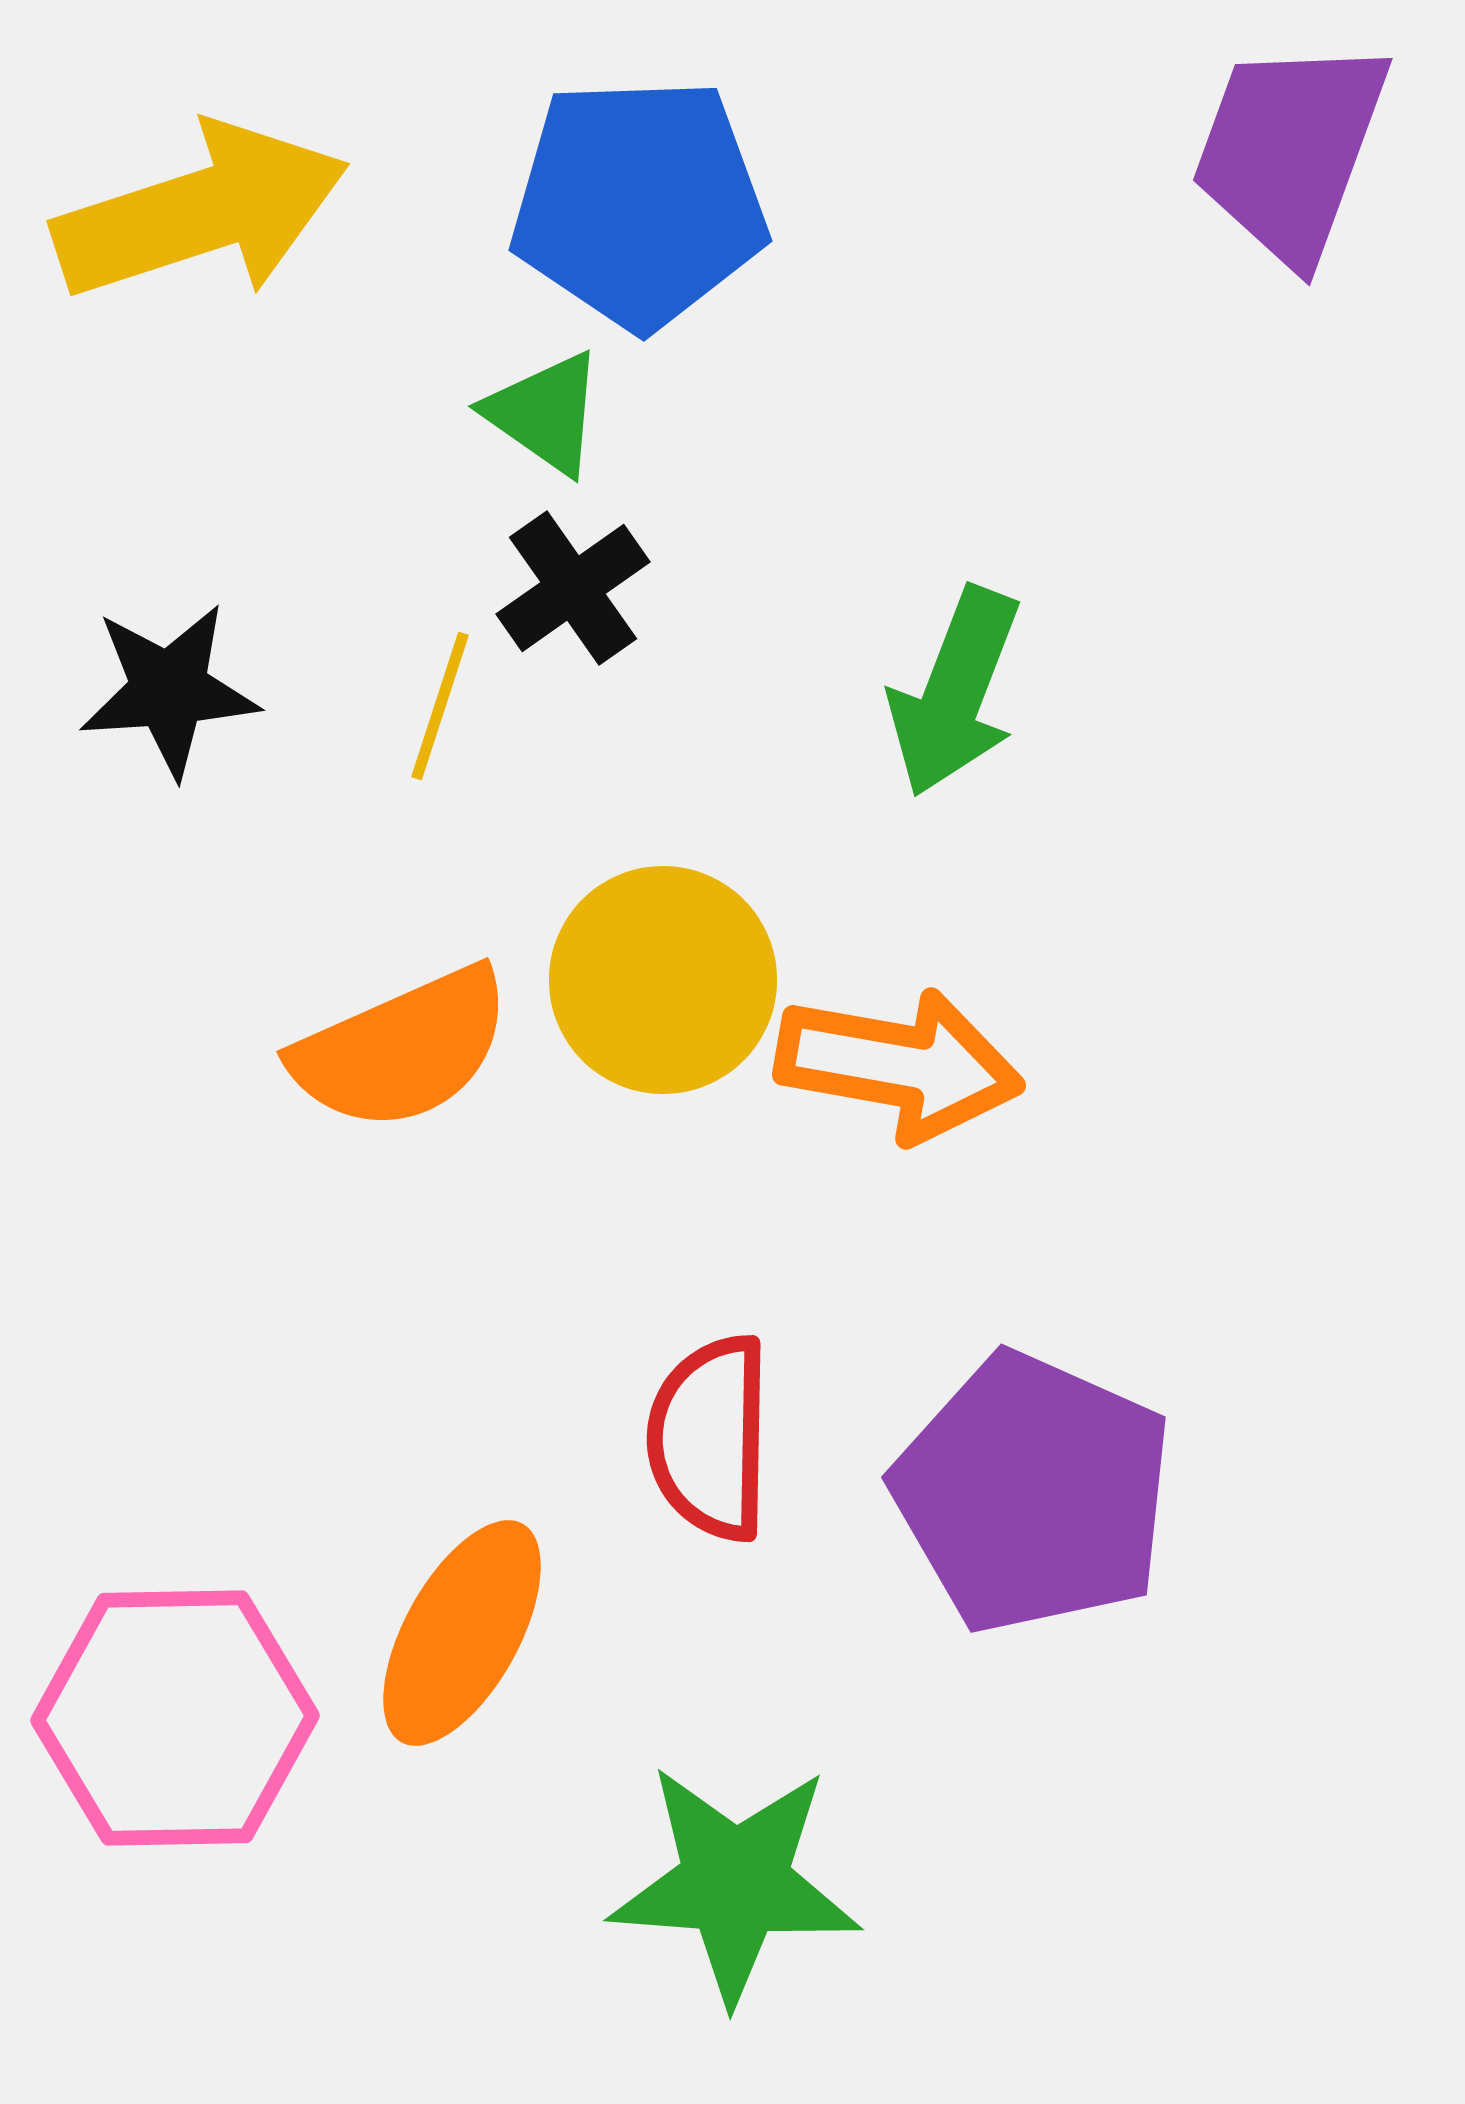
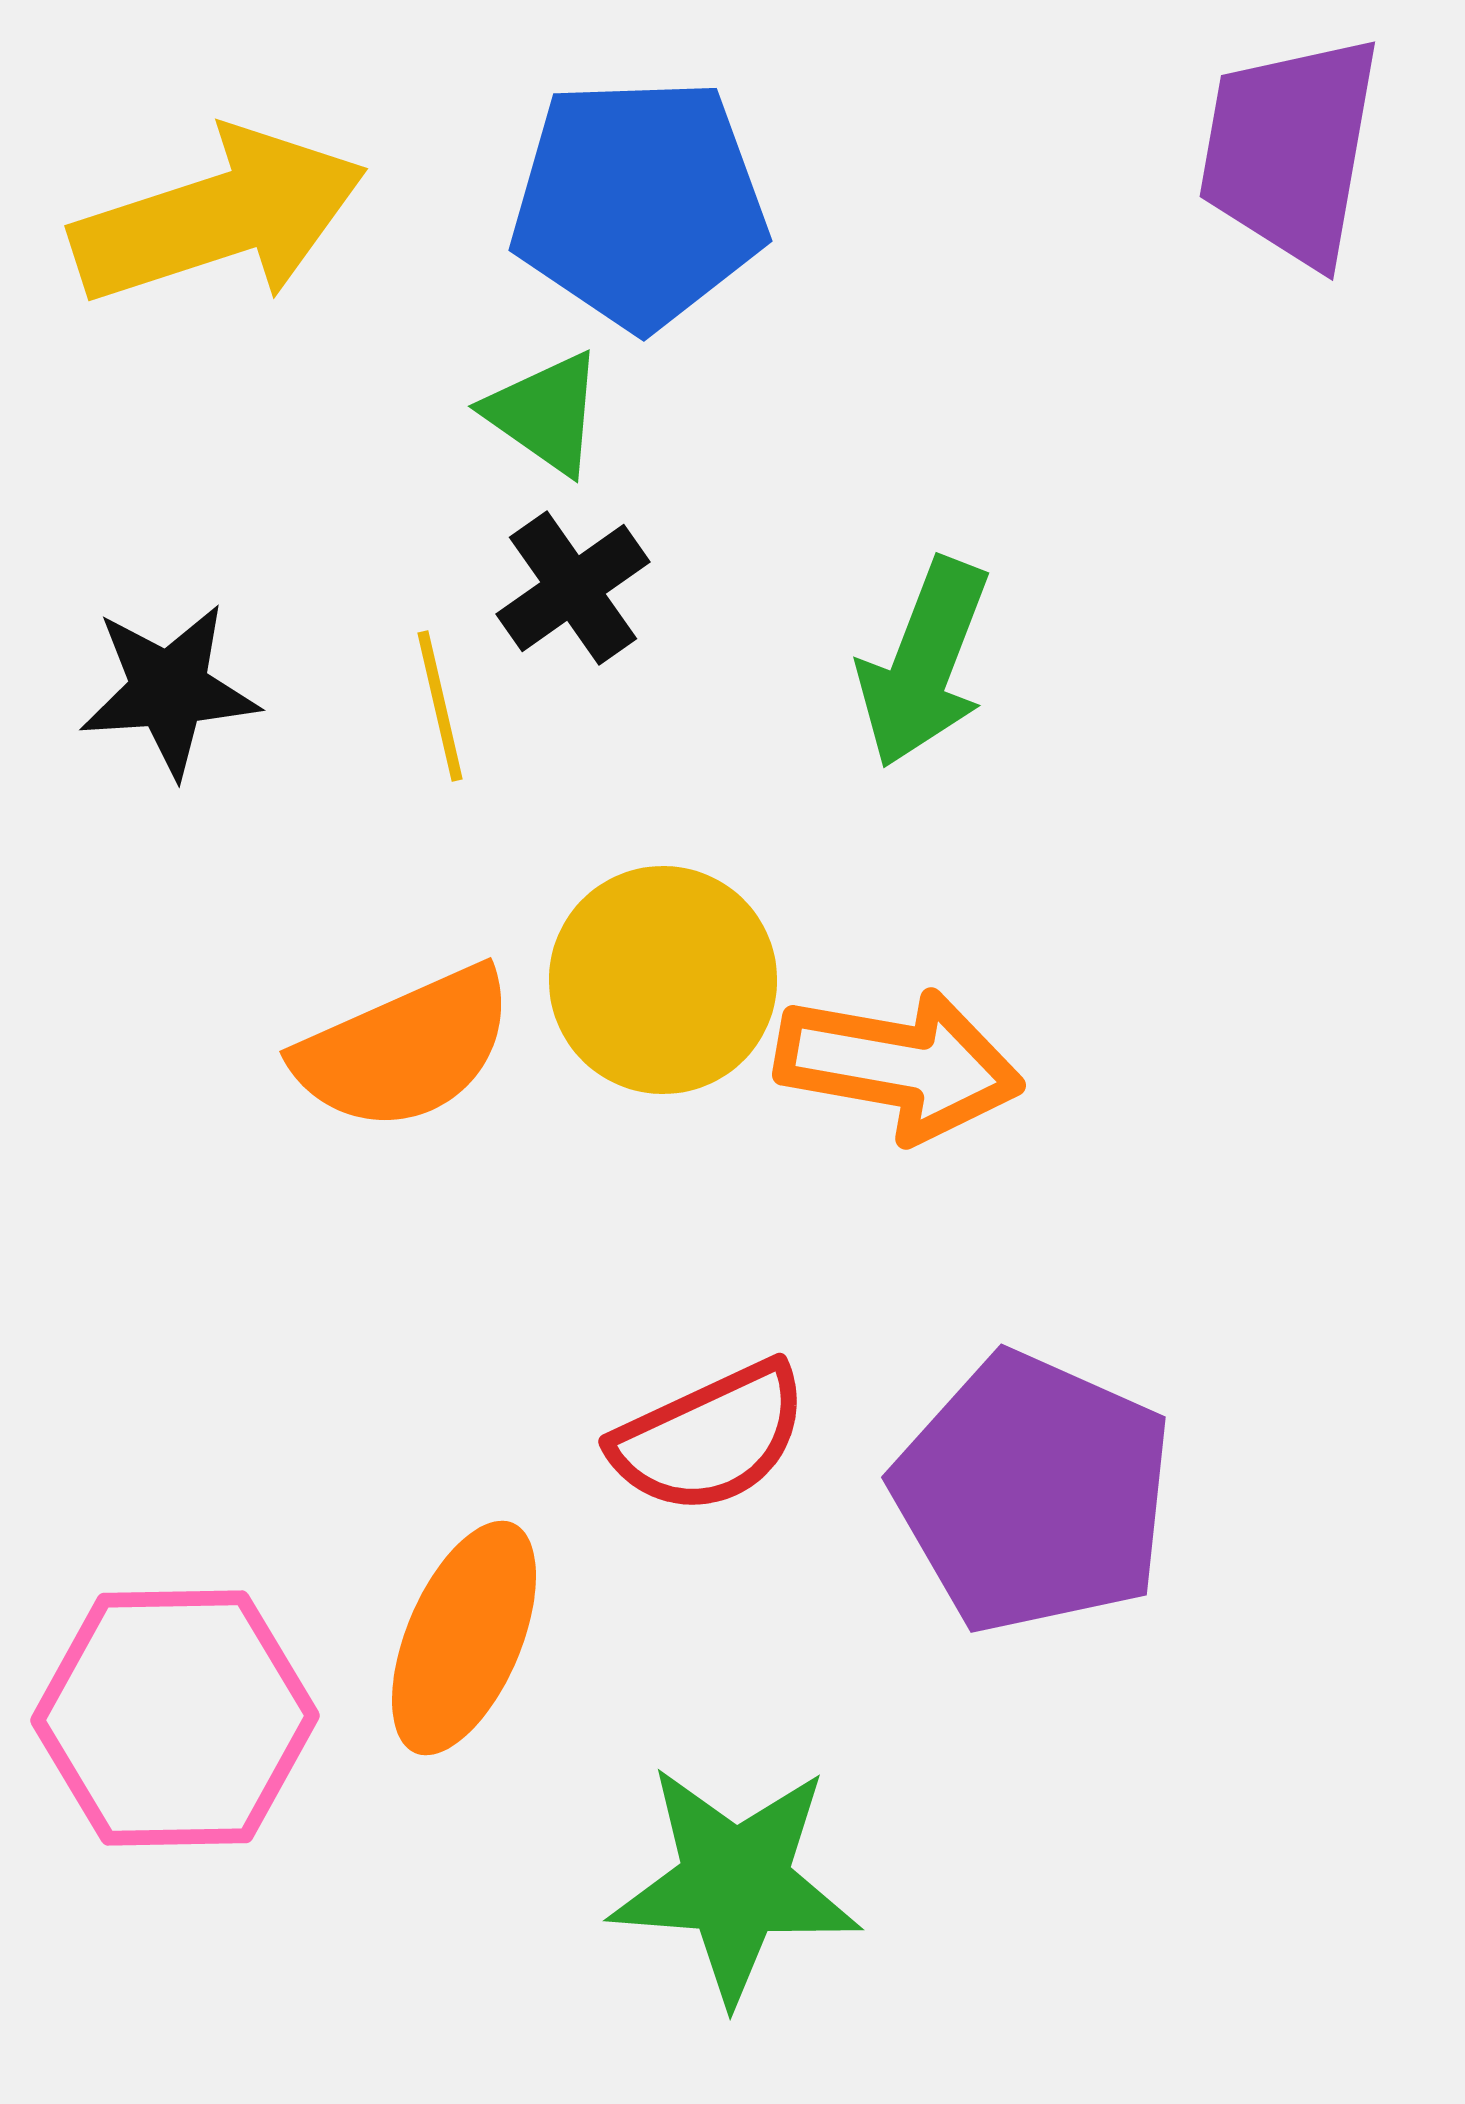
purple trapezoid: rotated 10 degrees counterclockwise
yellow arrow: moved 18 px right, 5 px down
green arrow: moved 31 px left, 29 px up
yellow line: rotated 31 degrees counterclockwise
orange semicircle: moved 3 px right
red semicircle: rotated 116 degrees counterclockwise
orange ellipse: moved 2 px right, 5 px down; rotated 6 degrees counterclockwise
